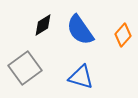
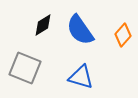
gray square: rotated 32 degrees counterclockwise
